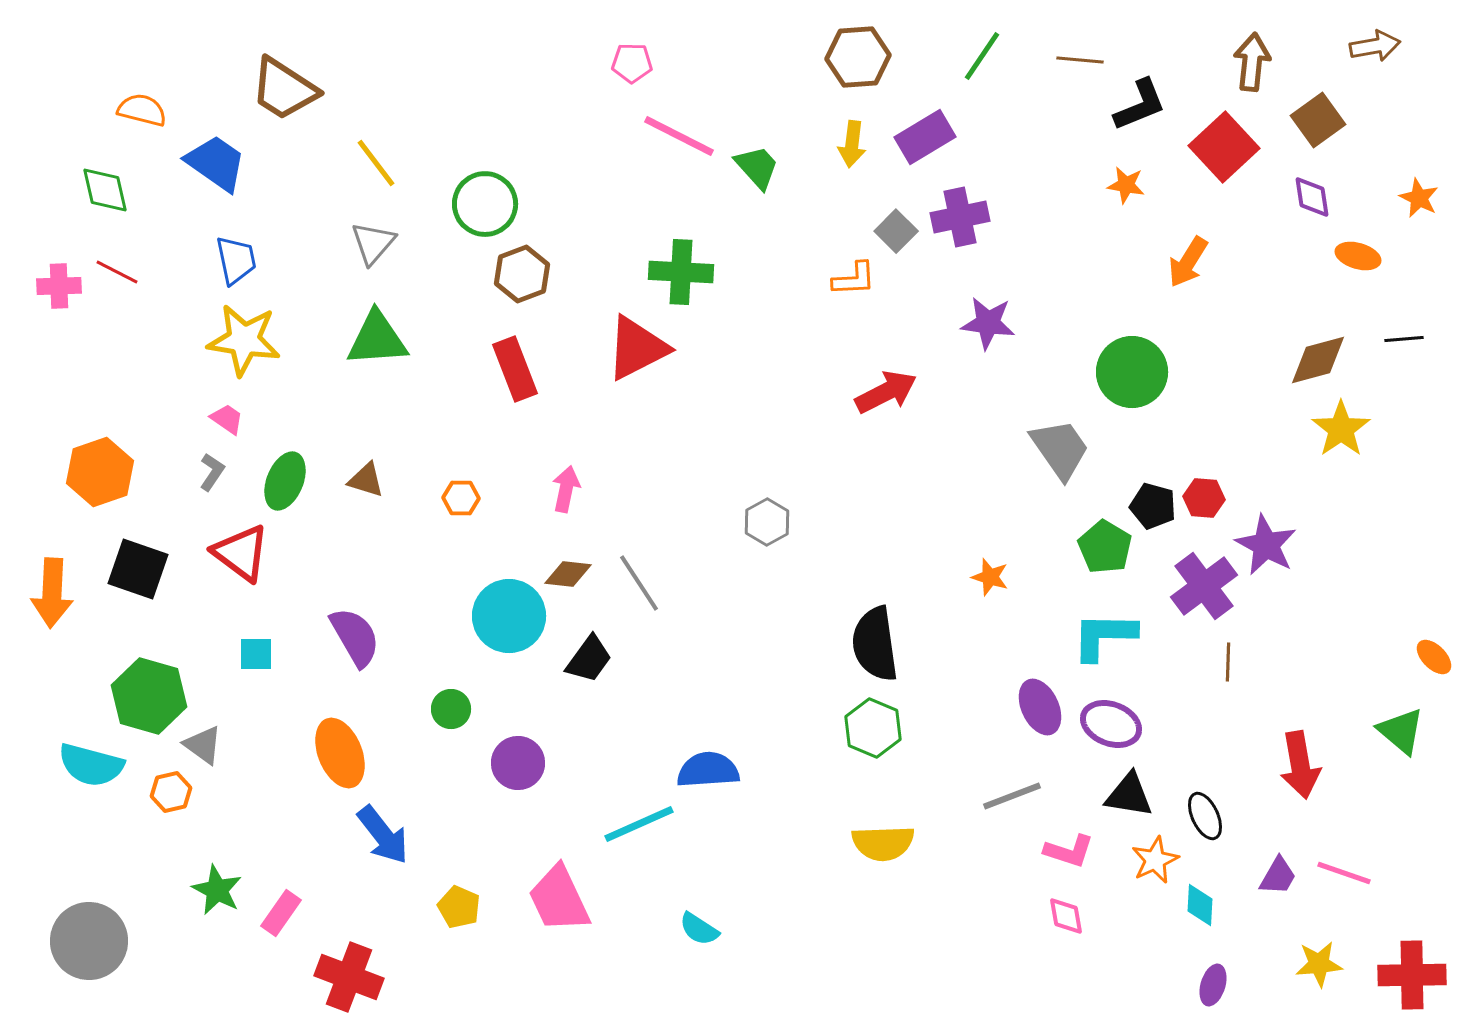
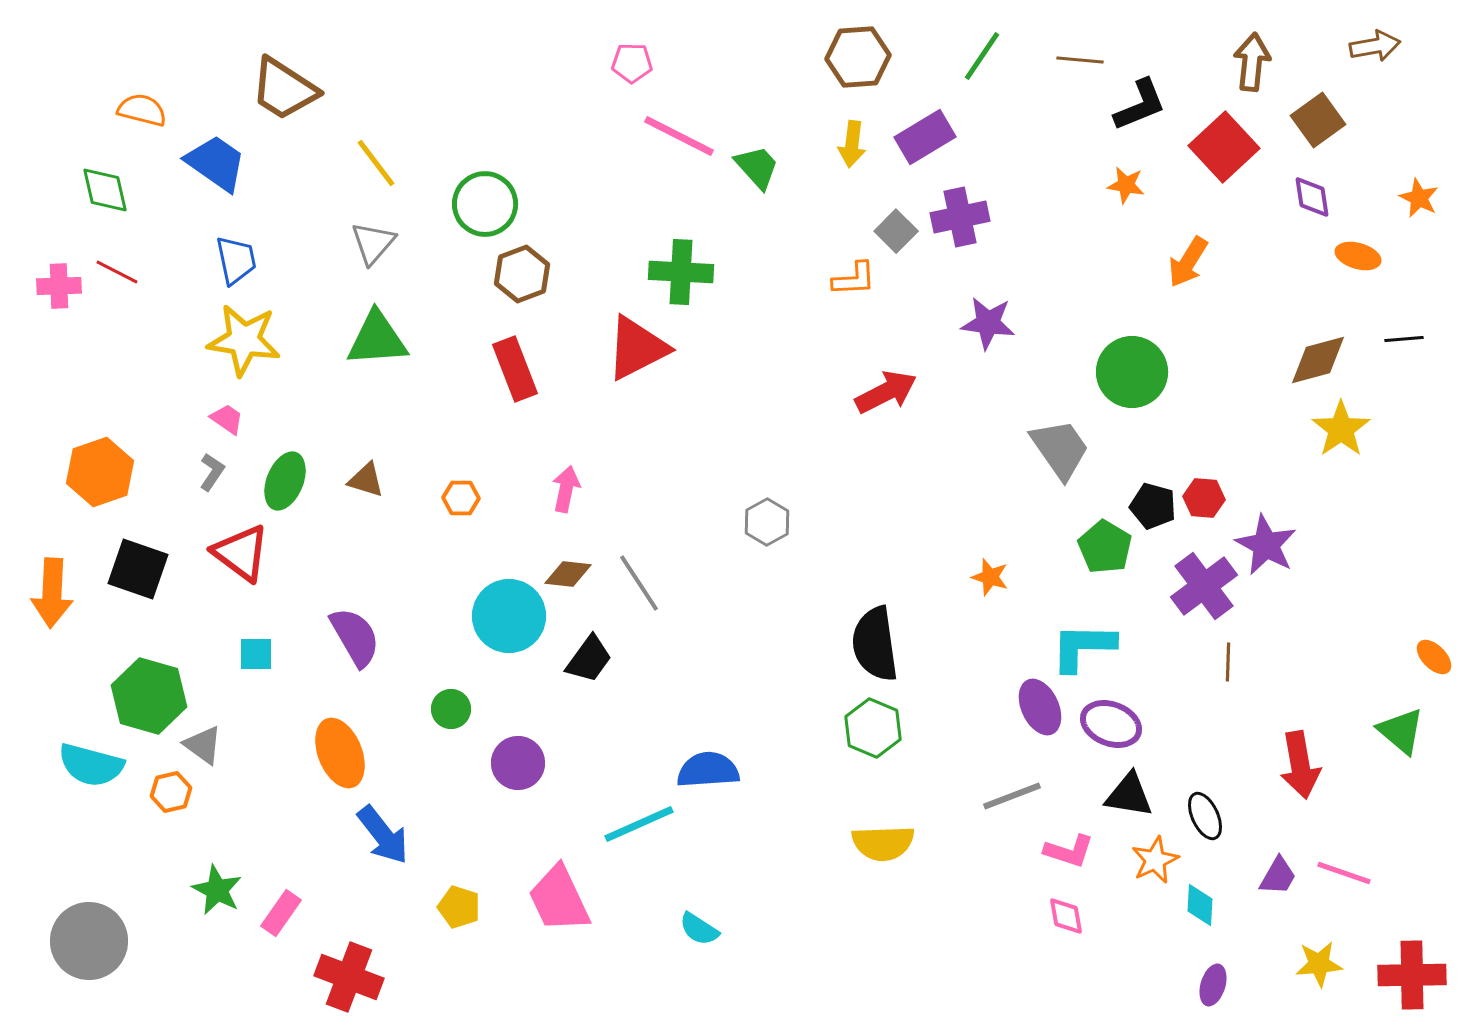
cyan L-shape at (1104, 636): moved 21 px left, 11 px down
yellow pentagon at (459, 907): rotated 6 degrees counterclockwise
